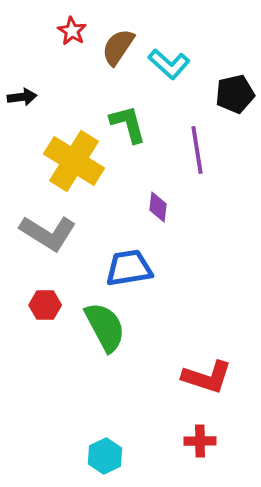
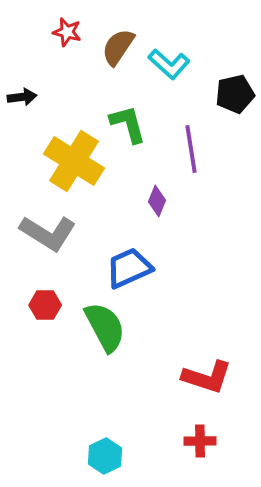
red star: moved 5 px left, 1 px down; rotated 16 degrees counterclockwise
purple line: moved 6 px left, 1 px up
purple diamond: moved 1 px left, 6 px up; rotated 16 degrees clockwise
blue trapezoid: rotated 15 degrees counterclockwise
